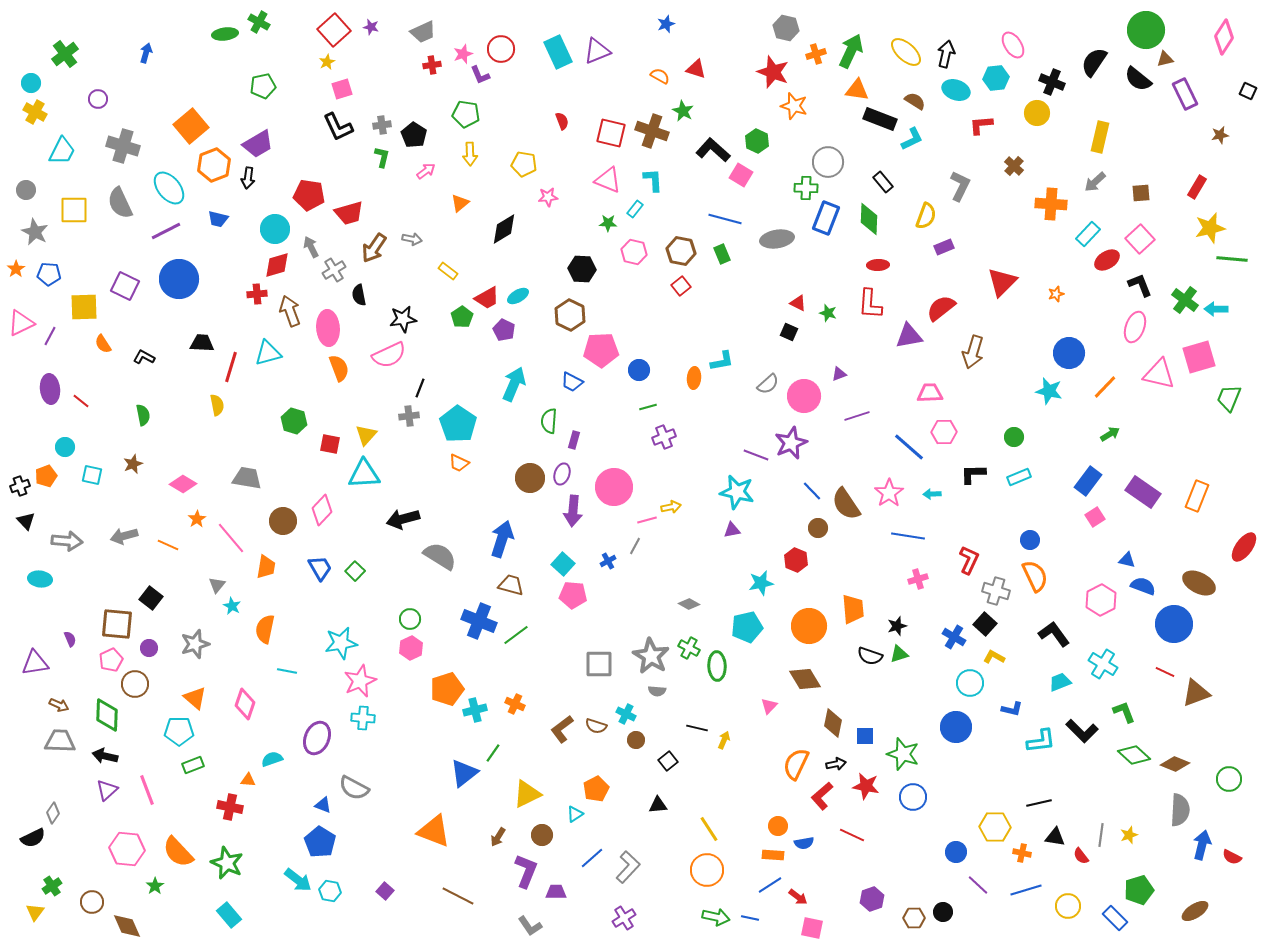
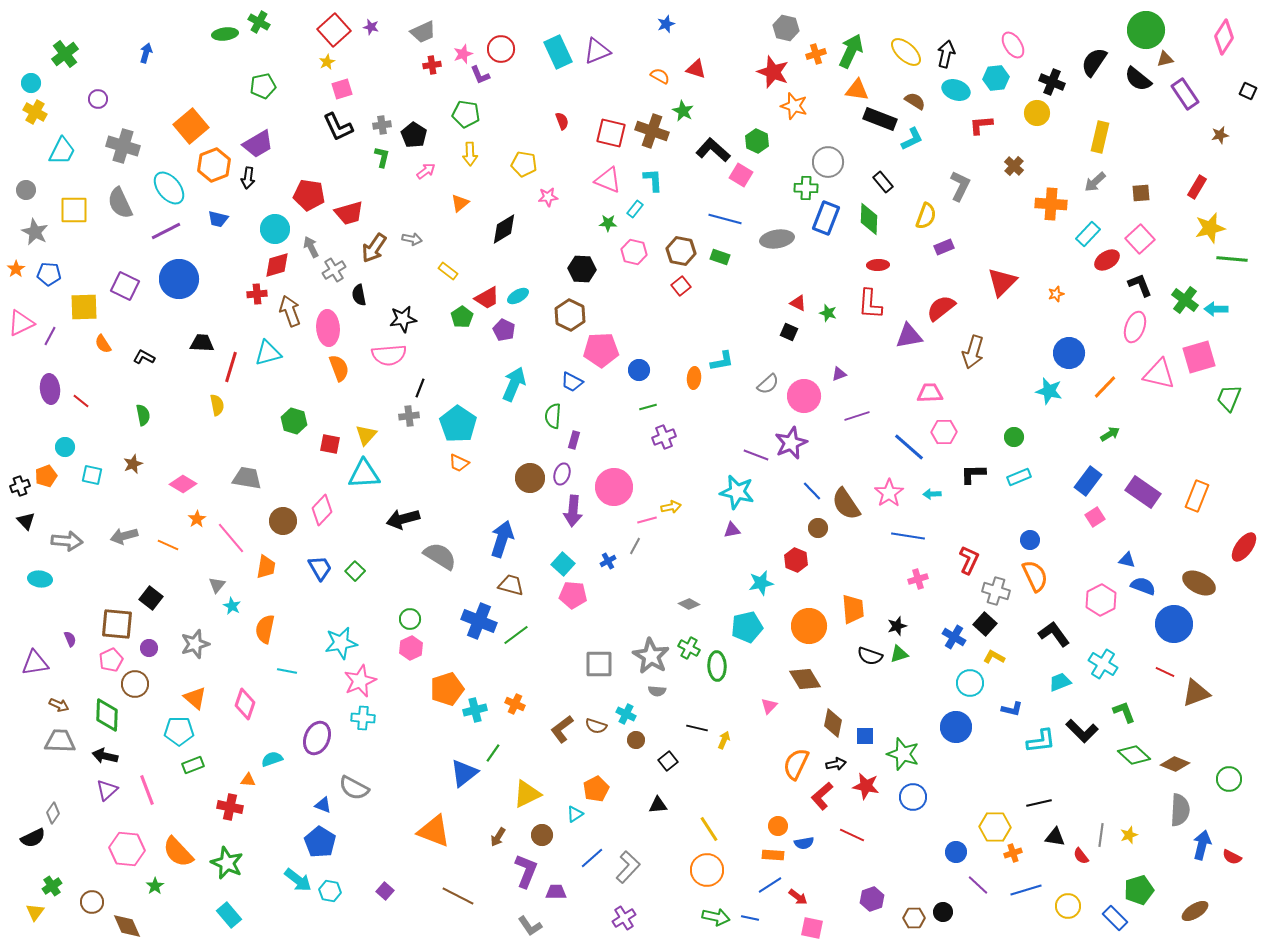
purple rectangle at (1185, 94): rotated 8 degrees counterclockwise
green rectangle at (722, 254): moved 2 px left, 3 px down; rotated 48 degrees counterclockwise
pink semicircle at (389, 355): rotated 20 degrees clockwise
green semicircle at (549, 421): moved 4 px right, 5 px up
orange cross at (1022, 853): moved 9 px left; rotated 30 degrees counterclockwise
